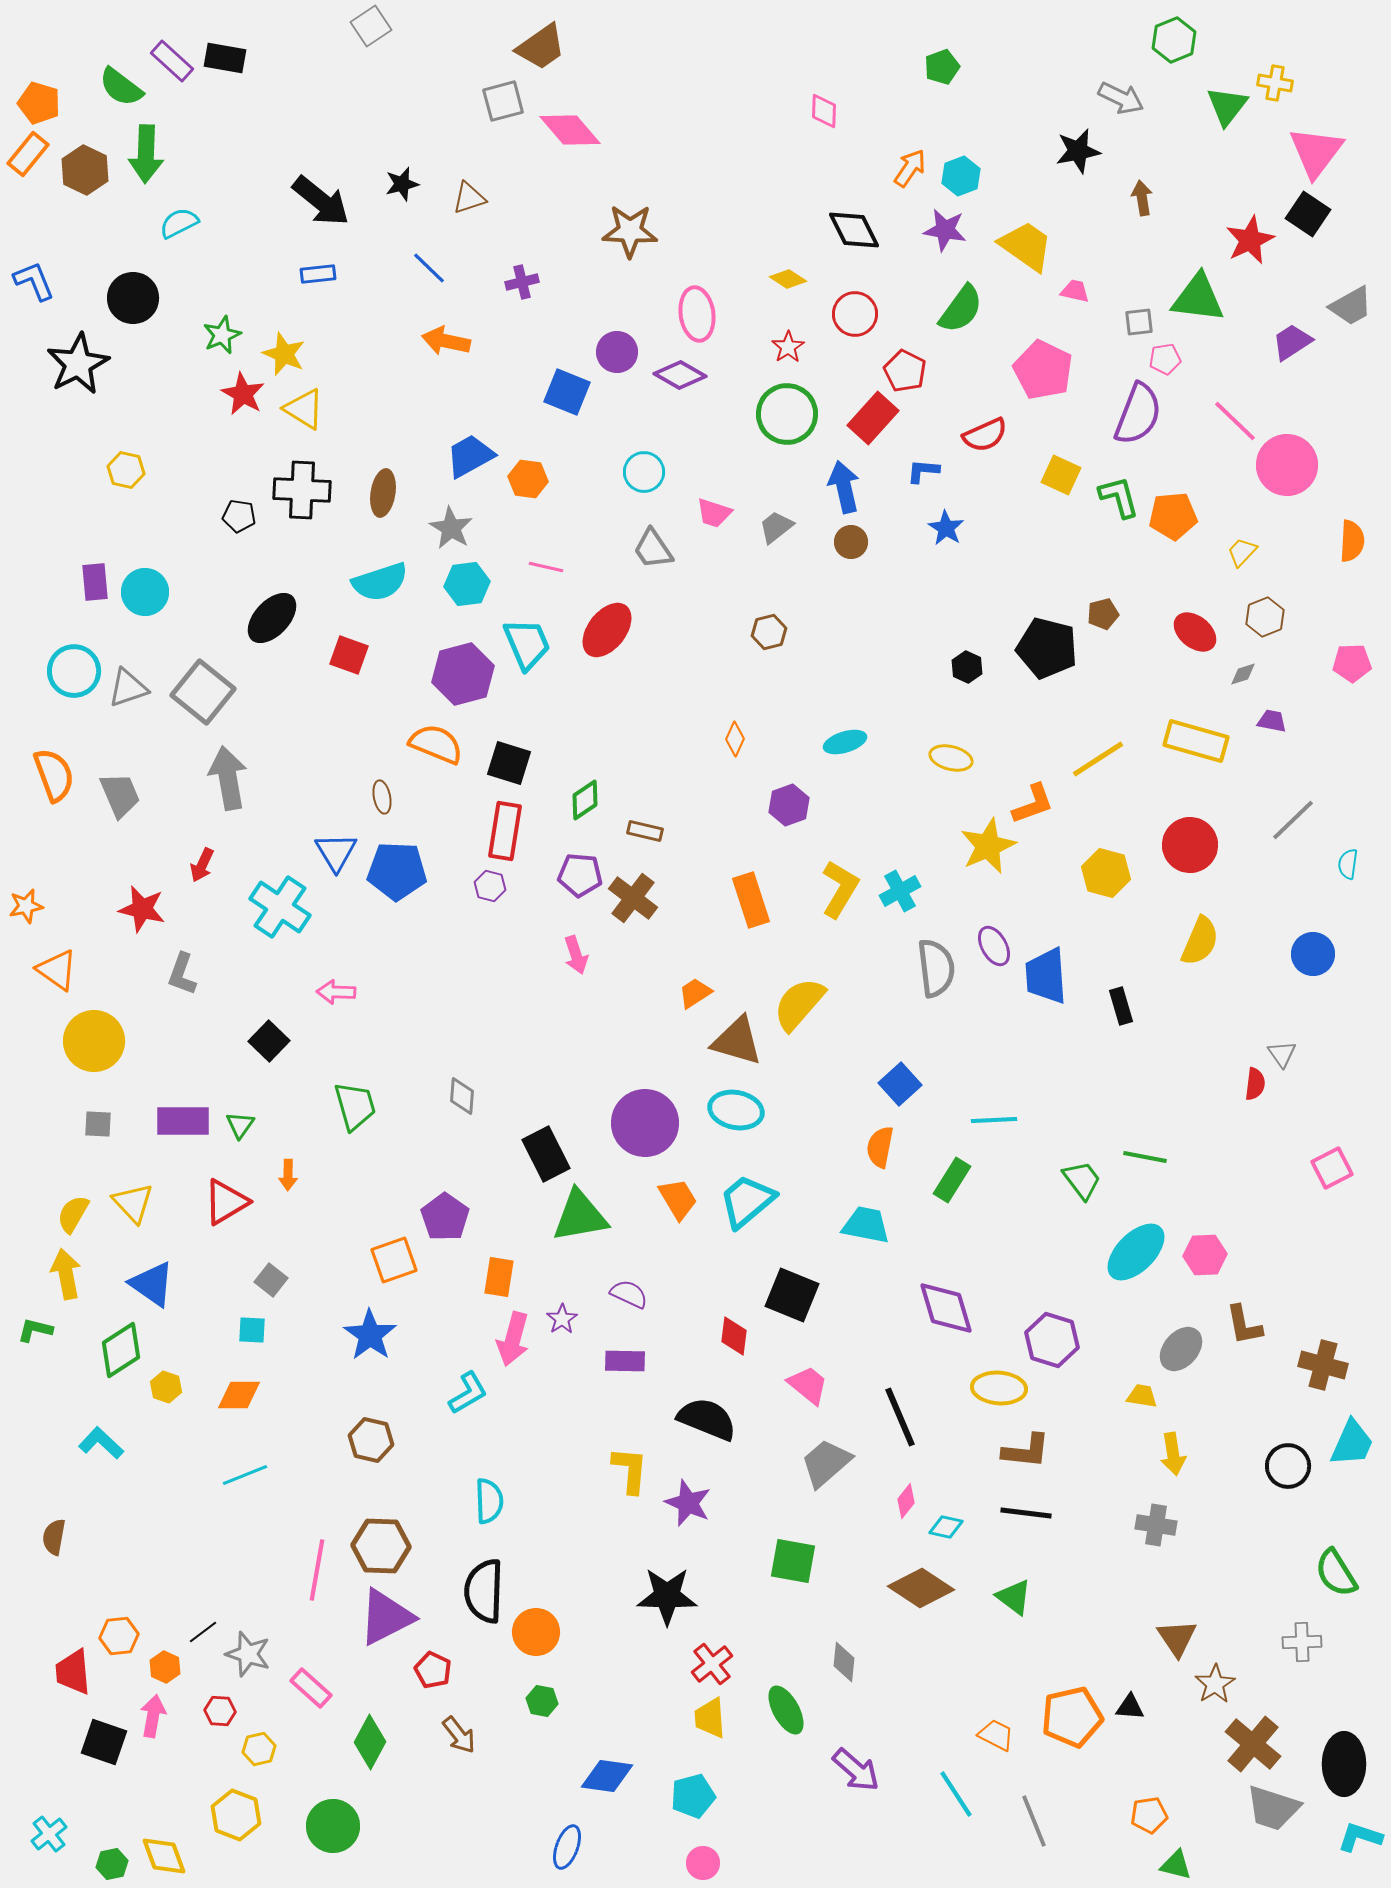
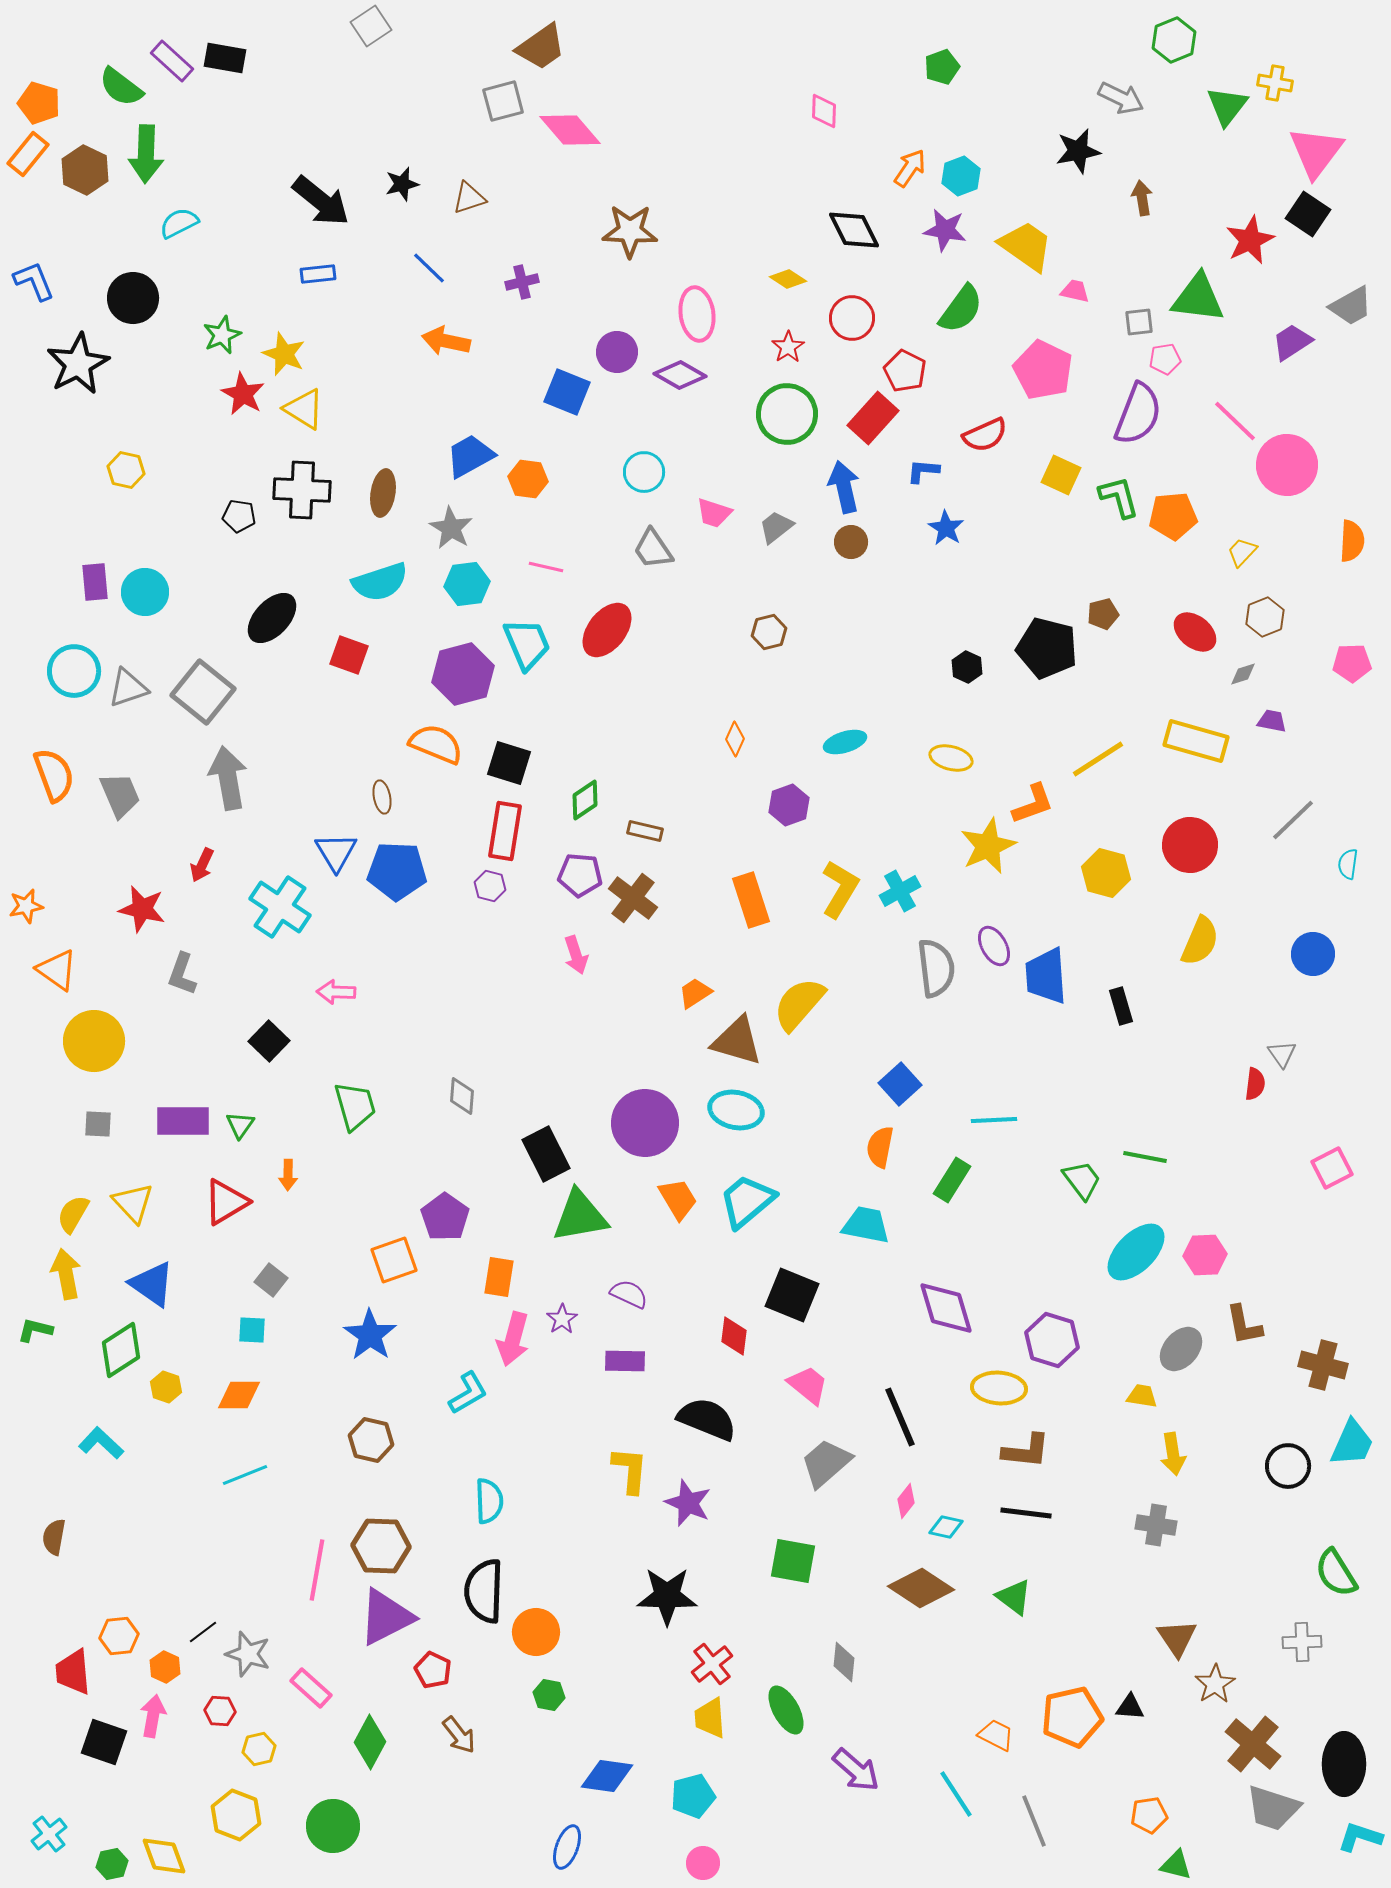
red circle at (855, 314): moved 3 px left, 4 px down
green hexagon at (542, 1701): moved 7 px right, 6 px up
